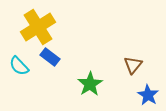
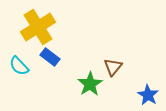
brown triangle: moved 20 px left, 2 px down
